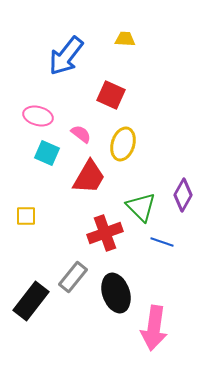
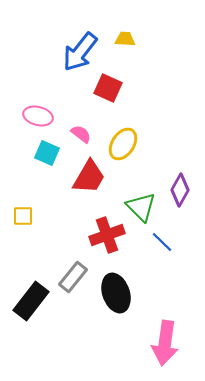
blue arrow: moved 14 px right, 4 px up
red square: moved 3 px left, 7 px up
yellow ellipse: rotated 16 degrees clockwise
purple diamond: moved 3 px left, 5 px up
yellow square: moved 3 px left
red cross: moved 2 px right, 2 px down
blue line: rotated 25 degrees clockwise
pink arrow: moved 11 px right, 15 px down
